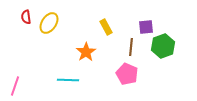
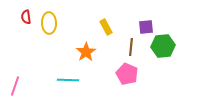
yellow ellipse: rotated 35 degrees counterclockwise
green hexagon: rotated 15 degrees clockwise
